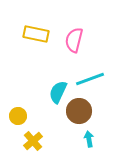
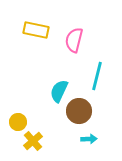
yellow rectangle: moved 4 px up
cyan line: moved 7 px right, 3 px up; rotated 56 degrees counterclockwise
cyan semicircle: moved 1 px right, 1 px up
yellow circle: moved 6 px down
cyan arrow: rotated 98 degrees clockwise
